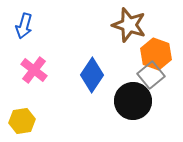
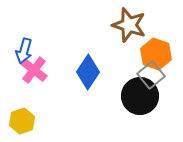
blue arrow: moved 25 px down
blue diamond: moved 4 px left, 3 px up
black circle: moved 7 px right, 5 px up
yellow hexagon: rotated 10 degrees counterclockwise
